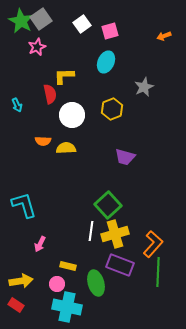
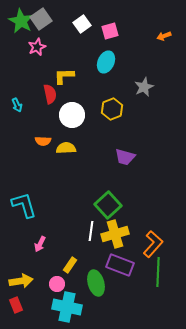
yellow rectangle: moved 2 px right, 1 px up; rotated 70 degrees counterclockwise
red rectangle: rotated 35 degrees clockwise
